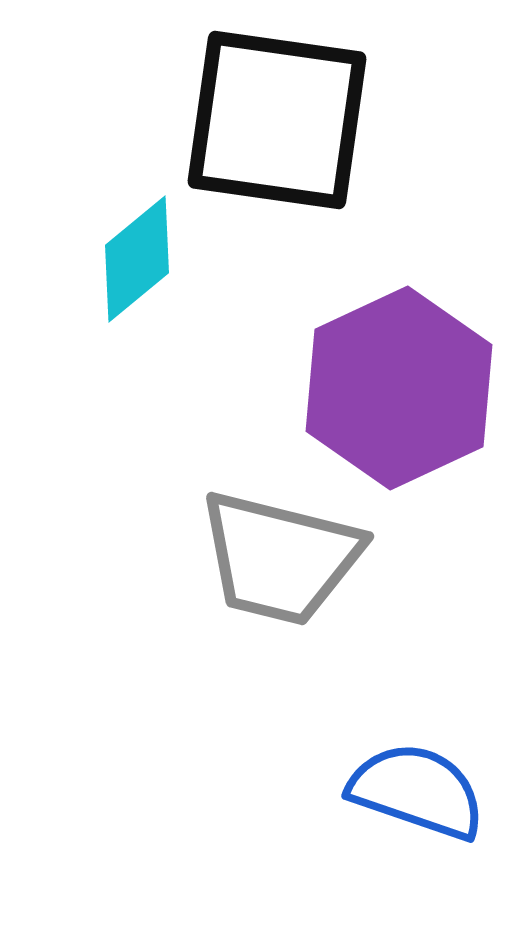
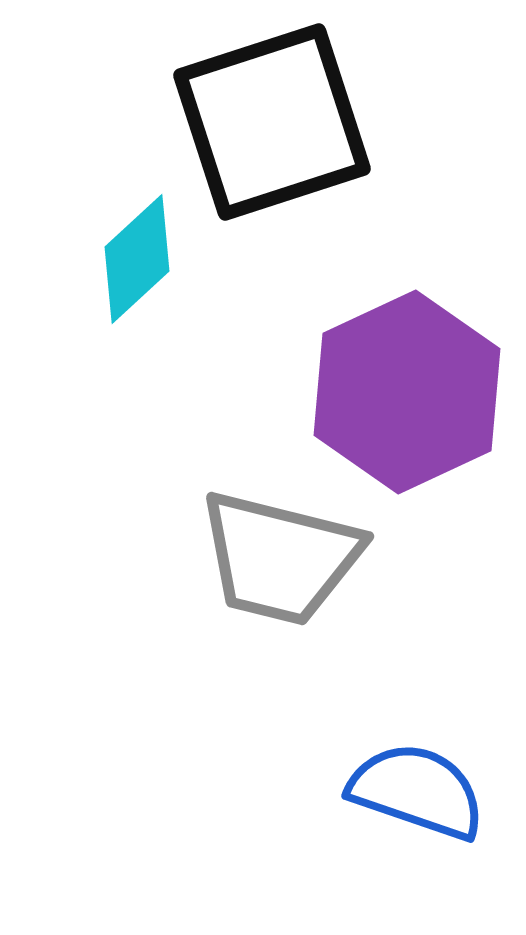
black square: moved 5 px left, 2 px down; rotated 26 degrees counterclockwise
cyan diamond: rotated 3 degrees counterclockwise
purple hexagon: moved 8 px right, 4 px down
